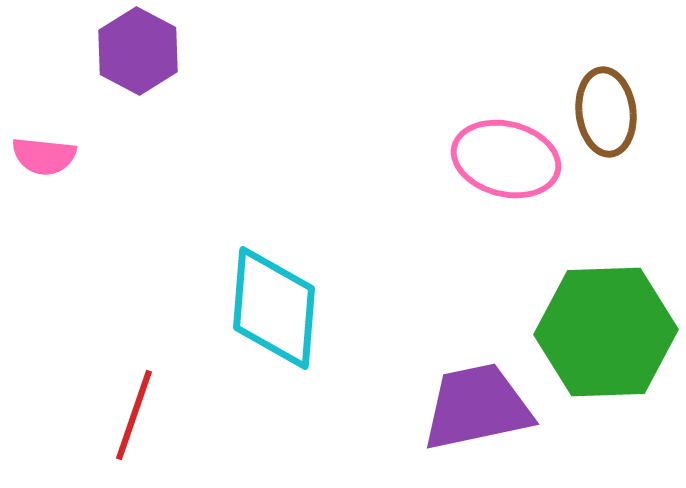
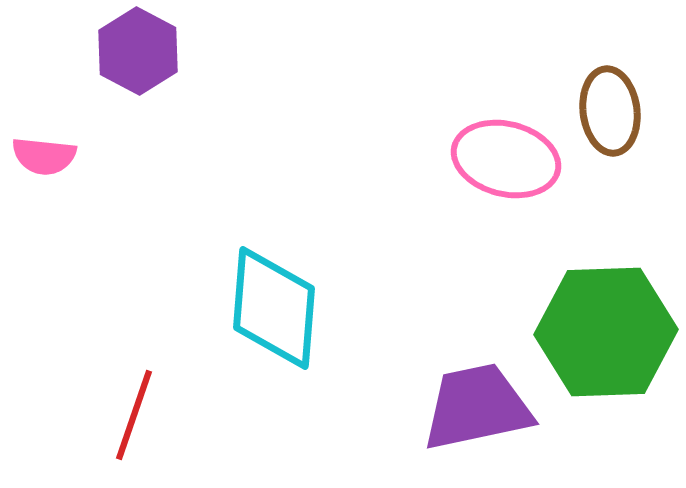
brown ellipse: moved 4 px right, 1 px up
